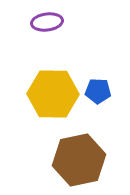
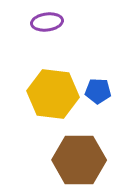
yellow hexagon: rotated 6 degrees clockwise
brown hexagon: rotated 12 degrees clockwise
